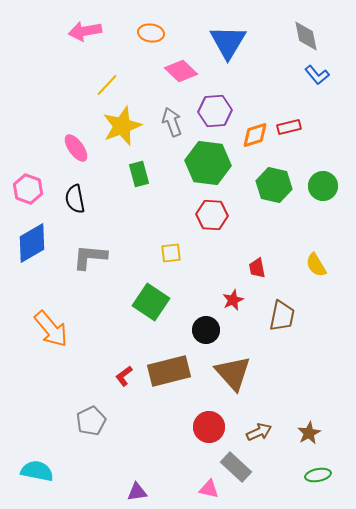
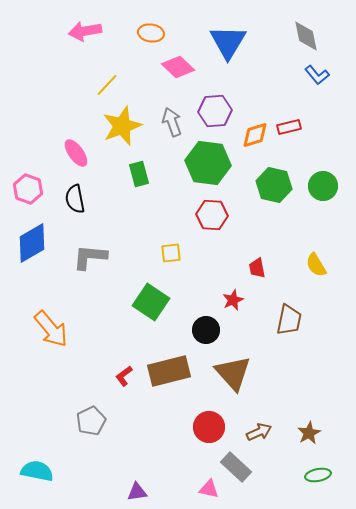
pink diamond at (181, 71): moved 3 px left, 4 px up
pink ellipse at (76, 148): moved 5 px down
brown trapezoid at (282, 316): moved 7 px right, 4 px down
